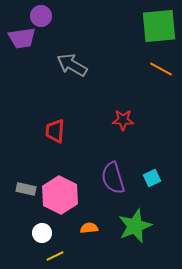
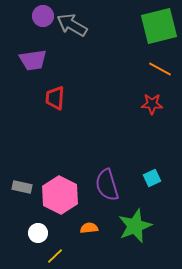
purple circle: moved 2 px right
green square: rotated 9 degrees counterclockwise
purple trapezoid: moved 11 px right, 22 px down
gray arrow: moved 40 px up
orange line: moved 1 px left
red star: moved 29 px right, 16 px up
red trapezoid: moved 33 px up
purple semicircle: moved 6 px left, 7 px down
gray rectangle: moved 4 px left, 2 px up
white circle: moved 4 px left
yellow line: rotated 18 degrees counterclockwise
